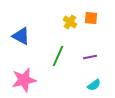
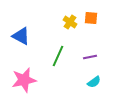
cyan semicircle: moved 3 px up
